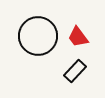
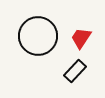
red trapezoid: moved 3 px right, 1 px down; rotated 70 degrees clockwise
